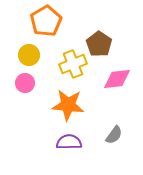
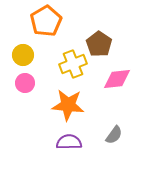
yellow circle: moved 6 px left
